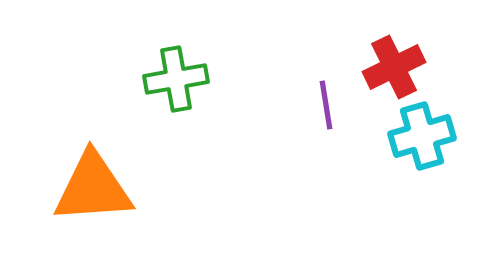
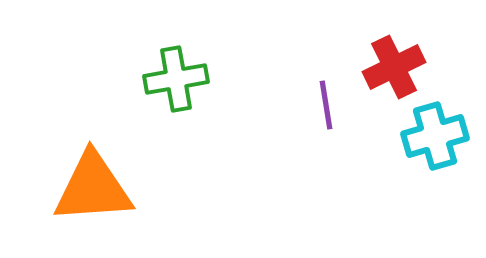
cyan cross: moved 13 px right
